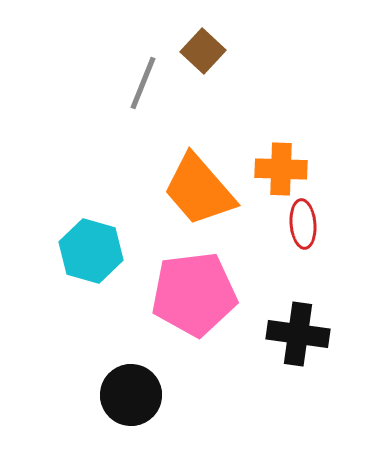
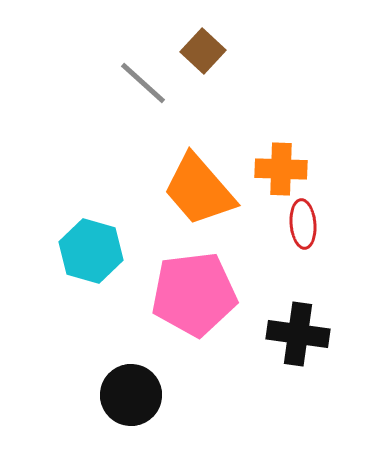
gray line: rotated 70 degrees counterclockwise
